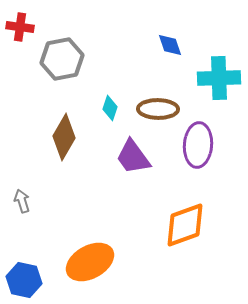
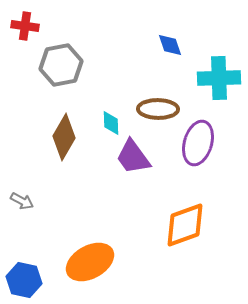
red cross: moved 5 px right, 1 px up
gray hexagon: moved 1 px left, 6 px down
cyan diamond: moved 1 px right, 15 px down; rotated 20 degrees counterclockwise
purple ellipse: moved 2 px up; rotated 12 degrees clockwise
gray arrow: rotated 135 degrees clockwise
